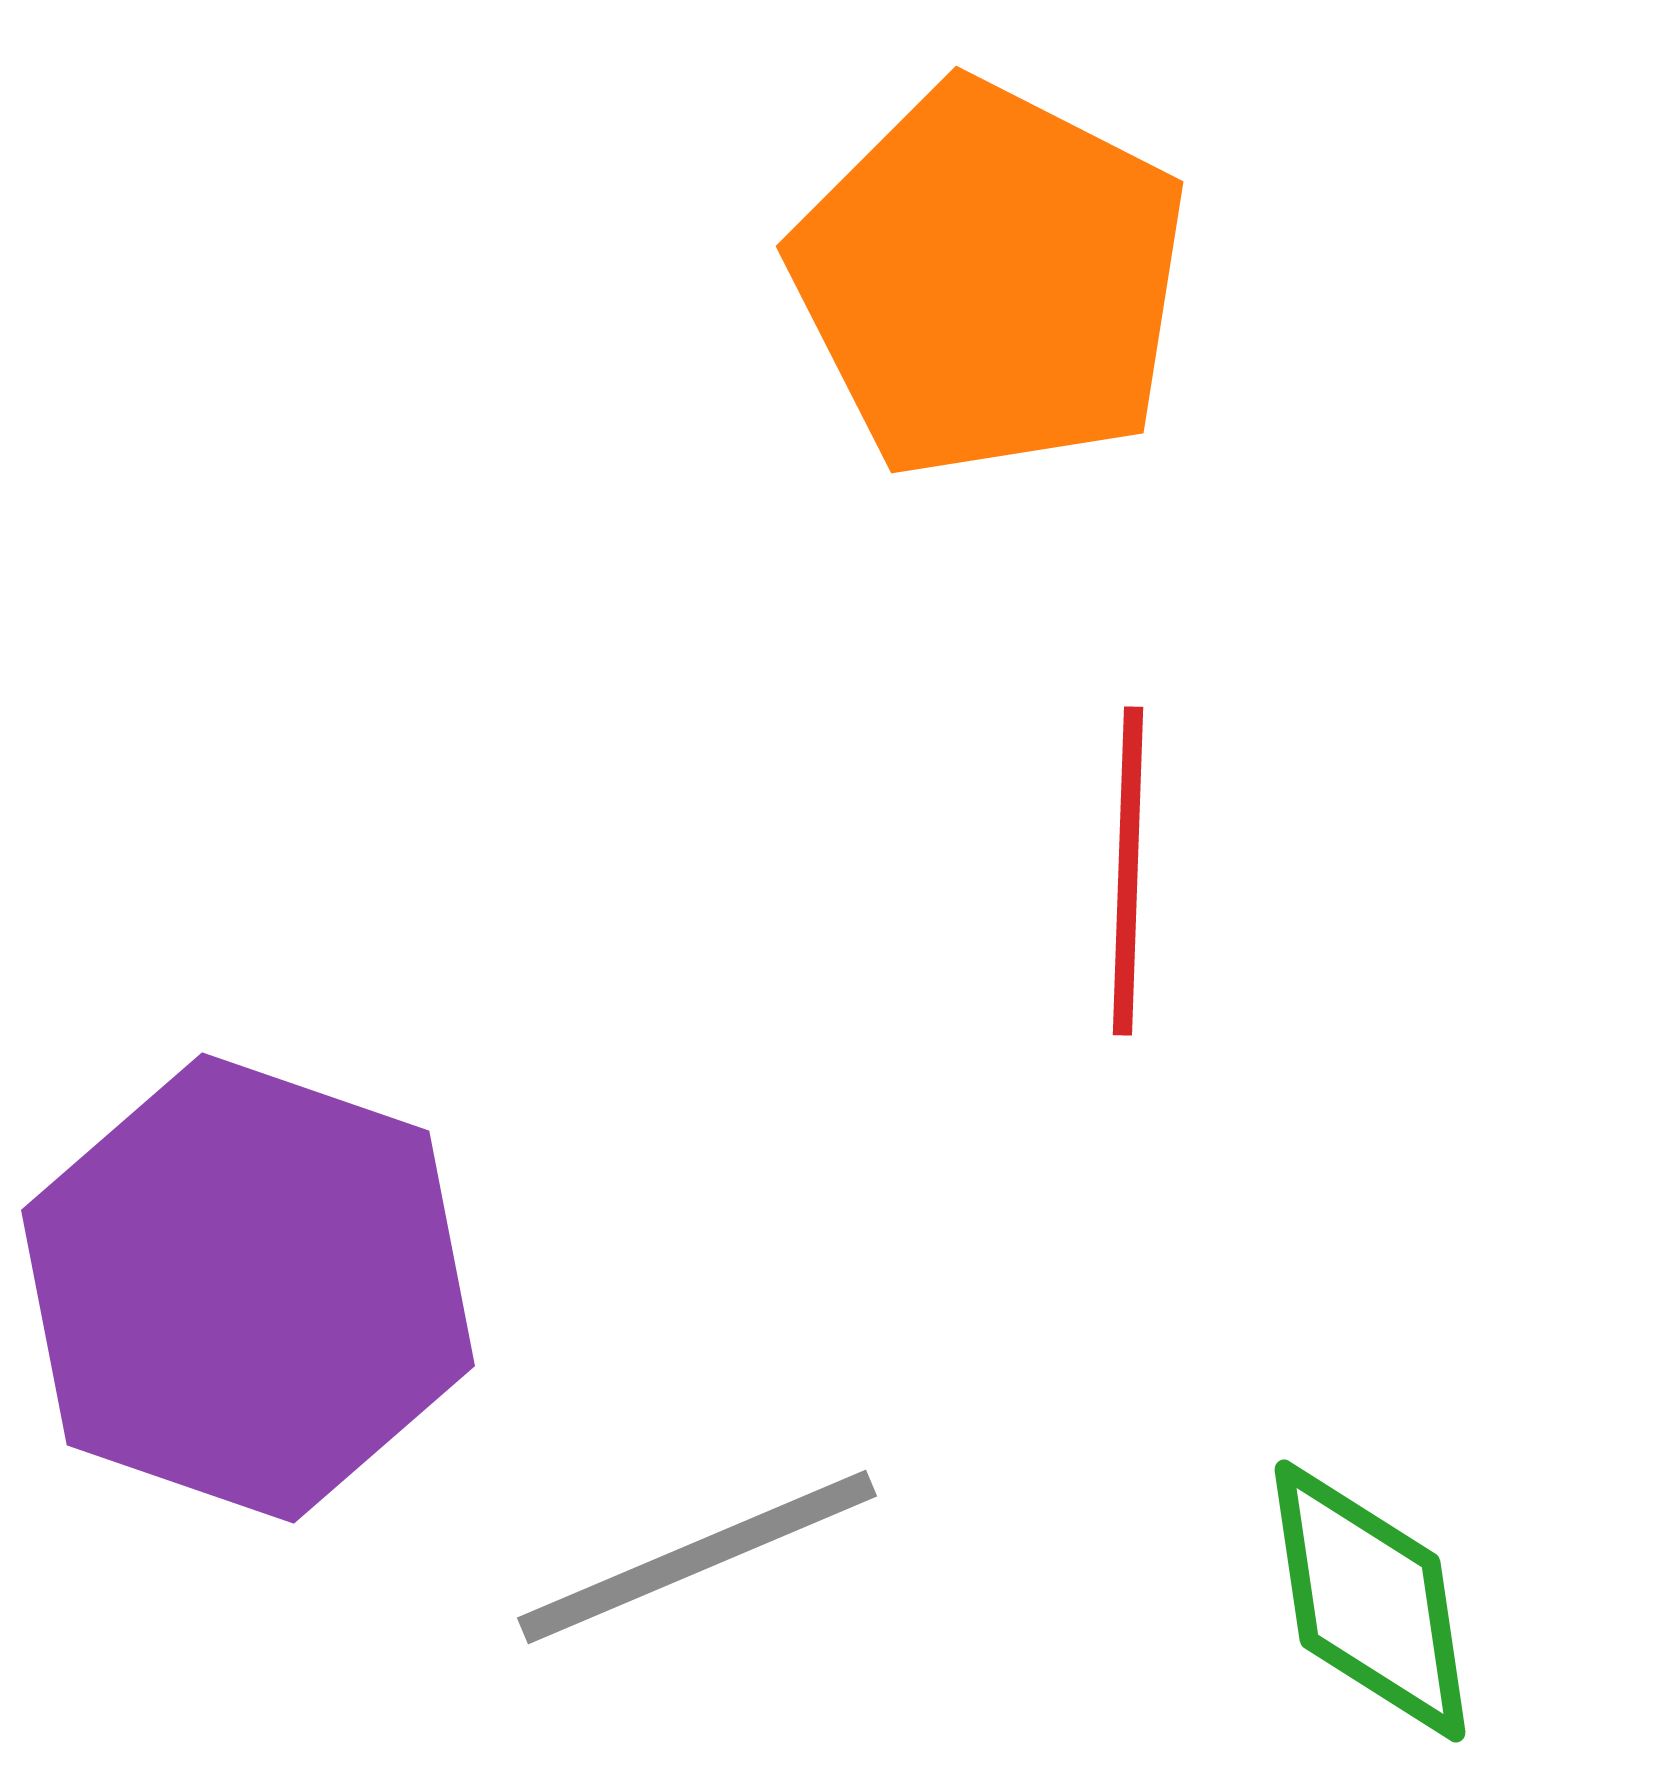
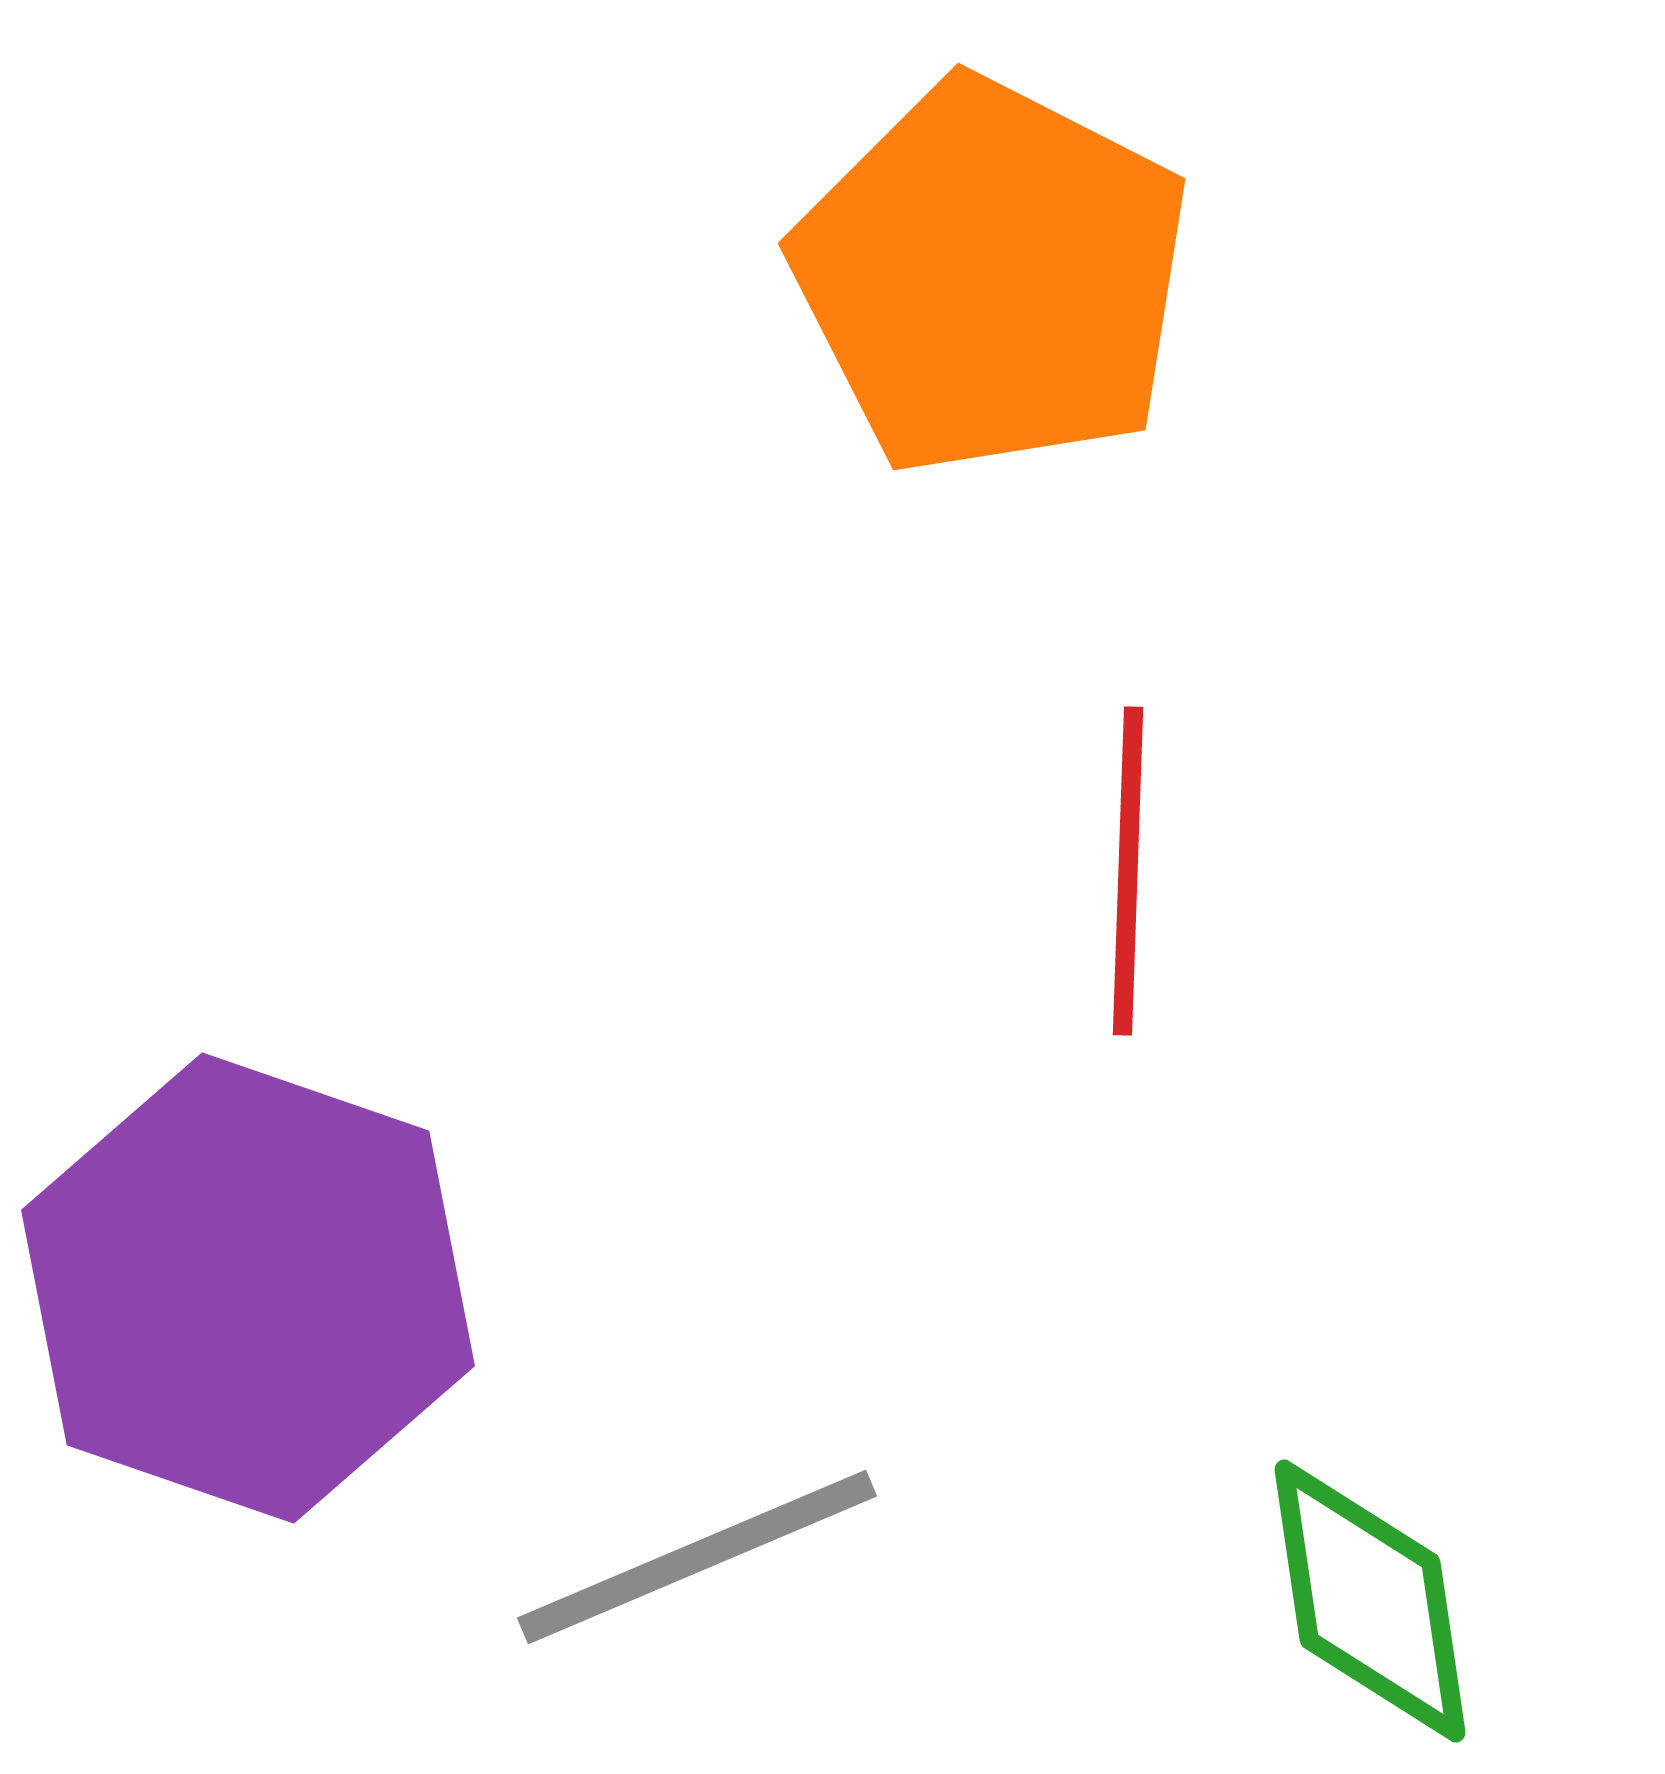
orange pentagon: moved 2 px right, 3 px up
